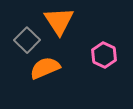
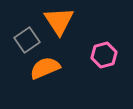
gray square: rotated 10 degrees clockwise
pink hexagon: rotated 20 degrees clockwise
